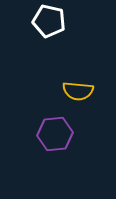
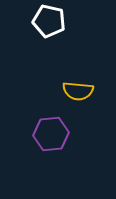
purple hexagon: moved 4 px left
